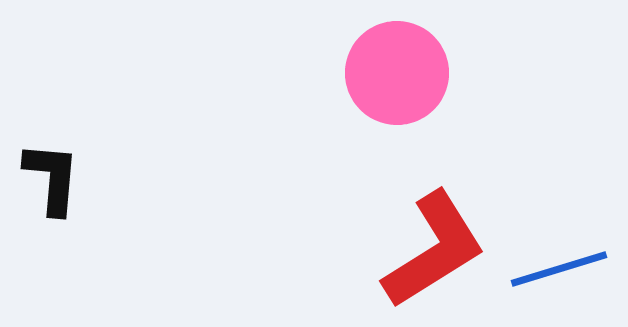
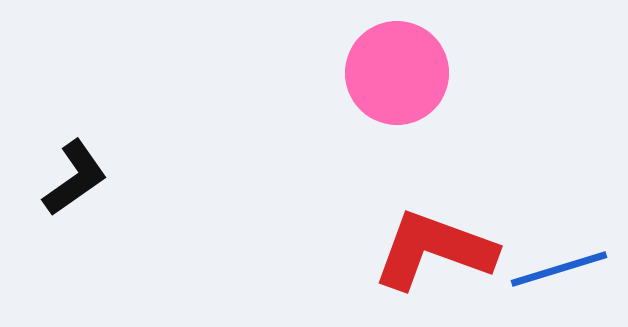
black L-shape: moved 23 px right; rotated 50 degrees clockwise
red L-shape: rotated 128 degrees counterclockwise
